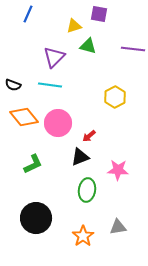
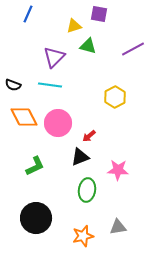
purple line: rotated 35 degrees counterclockwise
orange diamond: rotated 12 degrees clockwise
green L-shape: moved 2 px right, 2 px down
orange star: rotated 20 degrees clockwise
